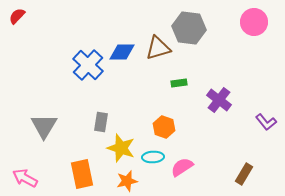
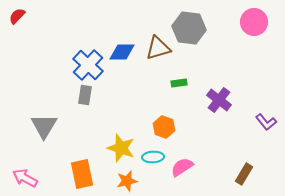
gray rectangle: moved 16 px left, 27 px up
